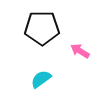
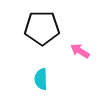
cyan semicircle: rotated 55 degrees counterclockwise
